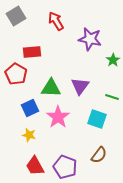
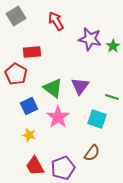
green star: moved 14 px up
green triangle: moved 2 px right; rotated 35 degrees clockwise
blue square: moved 1 px left, 2 px up
brown semicircle: moved 7 px left, 2 px up
purple pentagon: moved 2 px left, 1 px down; rotated 30 degrees clockwise
